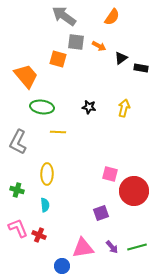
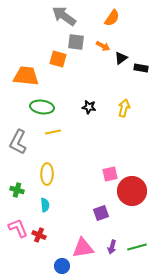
orange semicircle: moved 1 px down
orange arrow: moved 4 px right
orange trapezoid: rotated 44 degrees counterclockwise
yellow line: moved 5 px left; rotated 14 degrees counterclockwise
pink square: rotated 28 degrees counterclockwise
red circle: moved 2 px left
purple arrow: rotated 56 degrees clockwise
